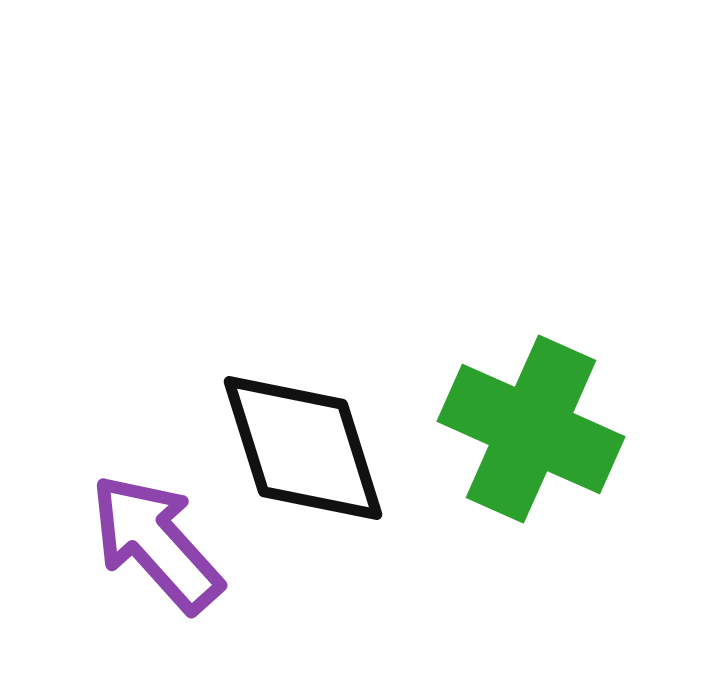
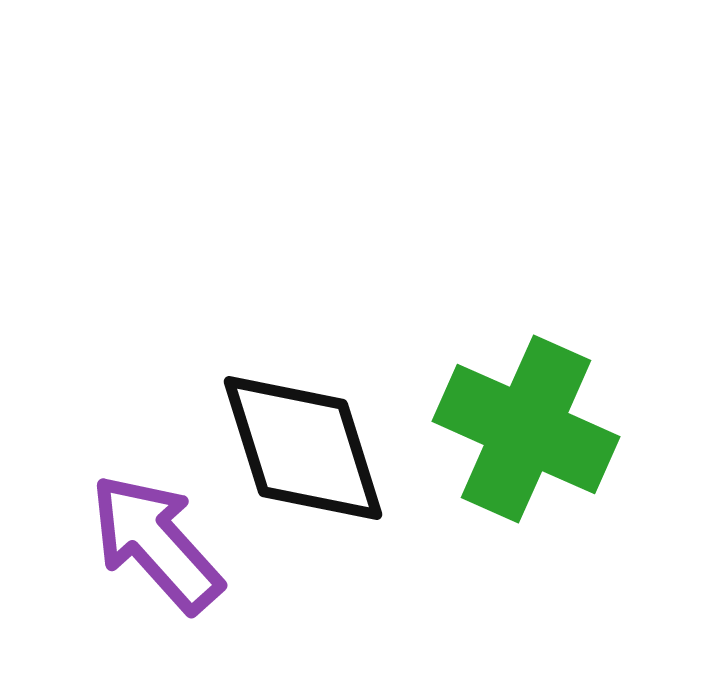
green cross: moved 5 px left
